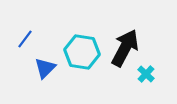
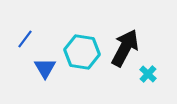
blue triangle: rotated 15 degrees counterclockwise
cyan cross: moved 2 px right
